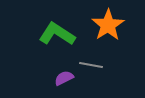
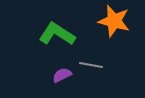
orange star: moved 6 px right, 4 px up; rotated 24 degrees counterclockwise
purple semicircle: moved 2 px left, 3 px up
